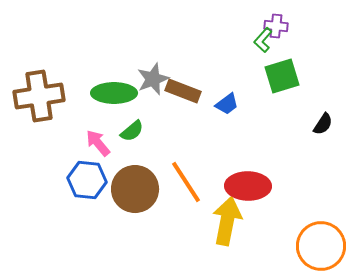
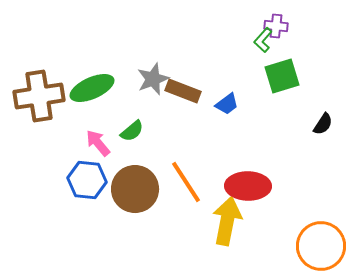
green ellipse: moved 22 px left, 5 px up; rotated 24 degrees counterclockwise
